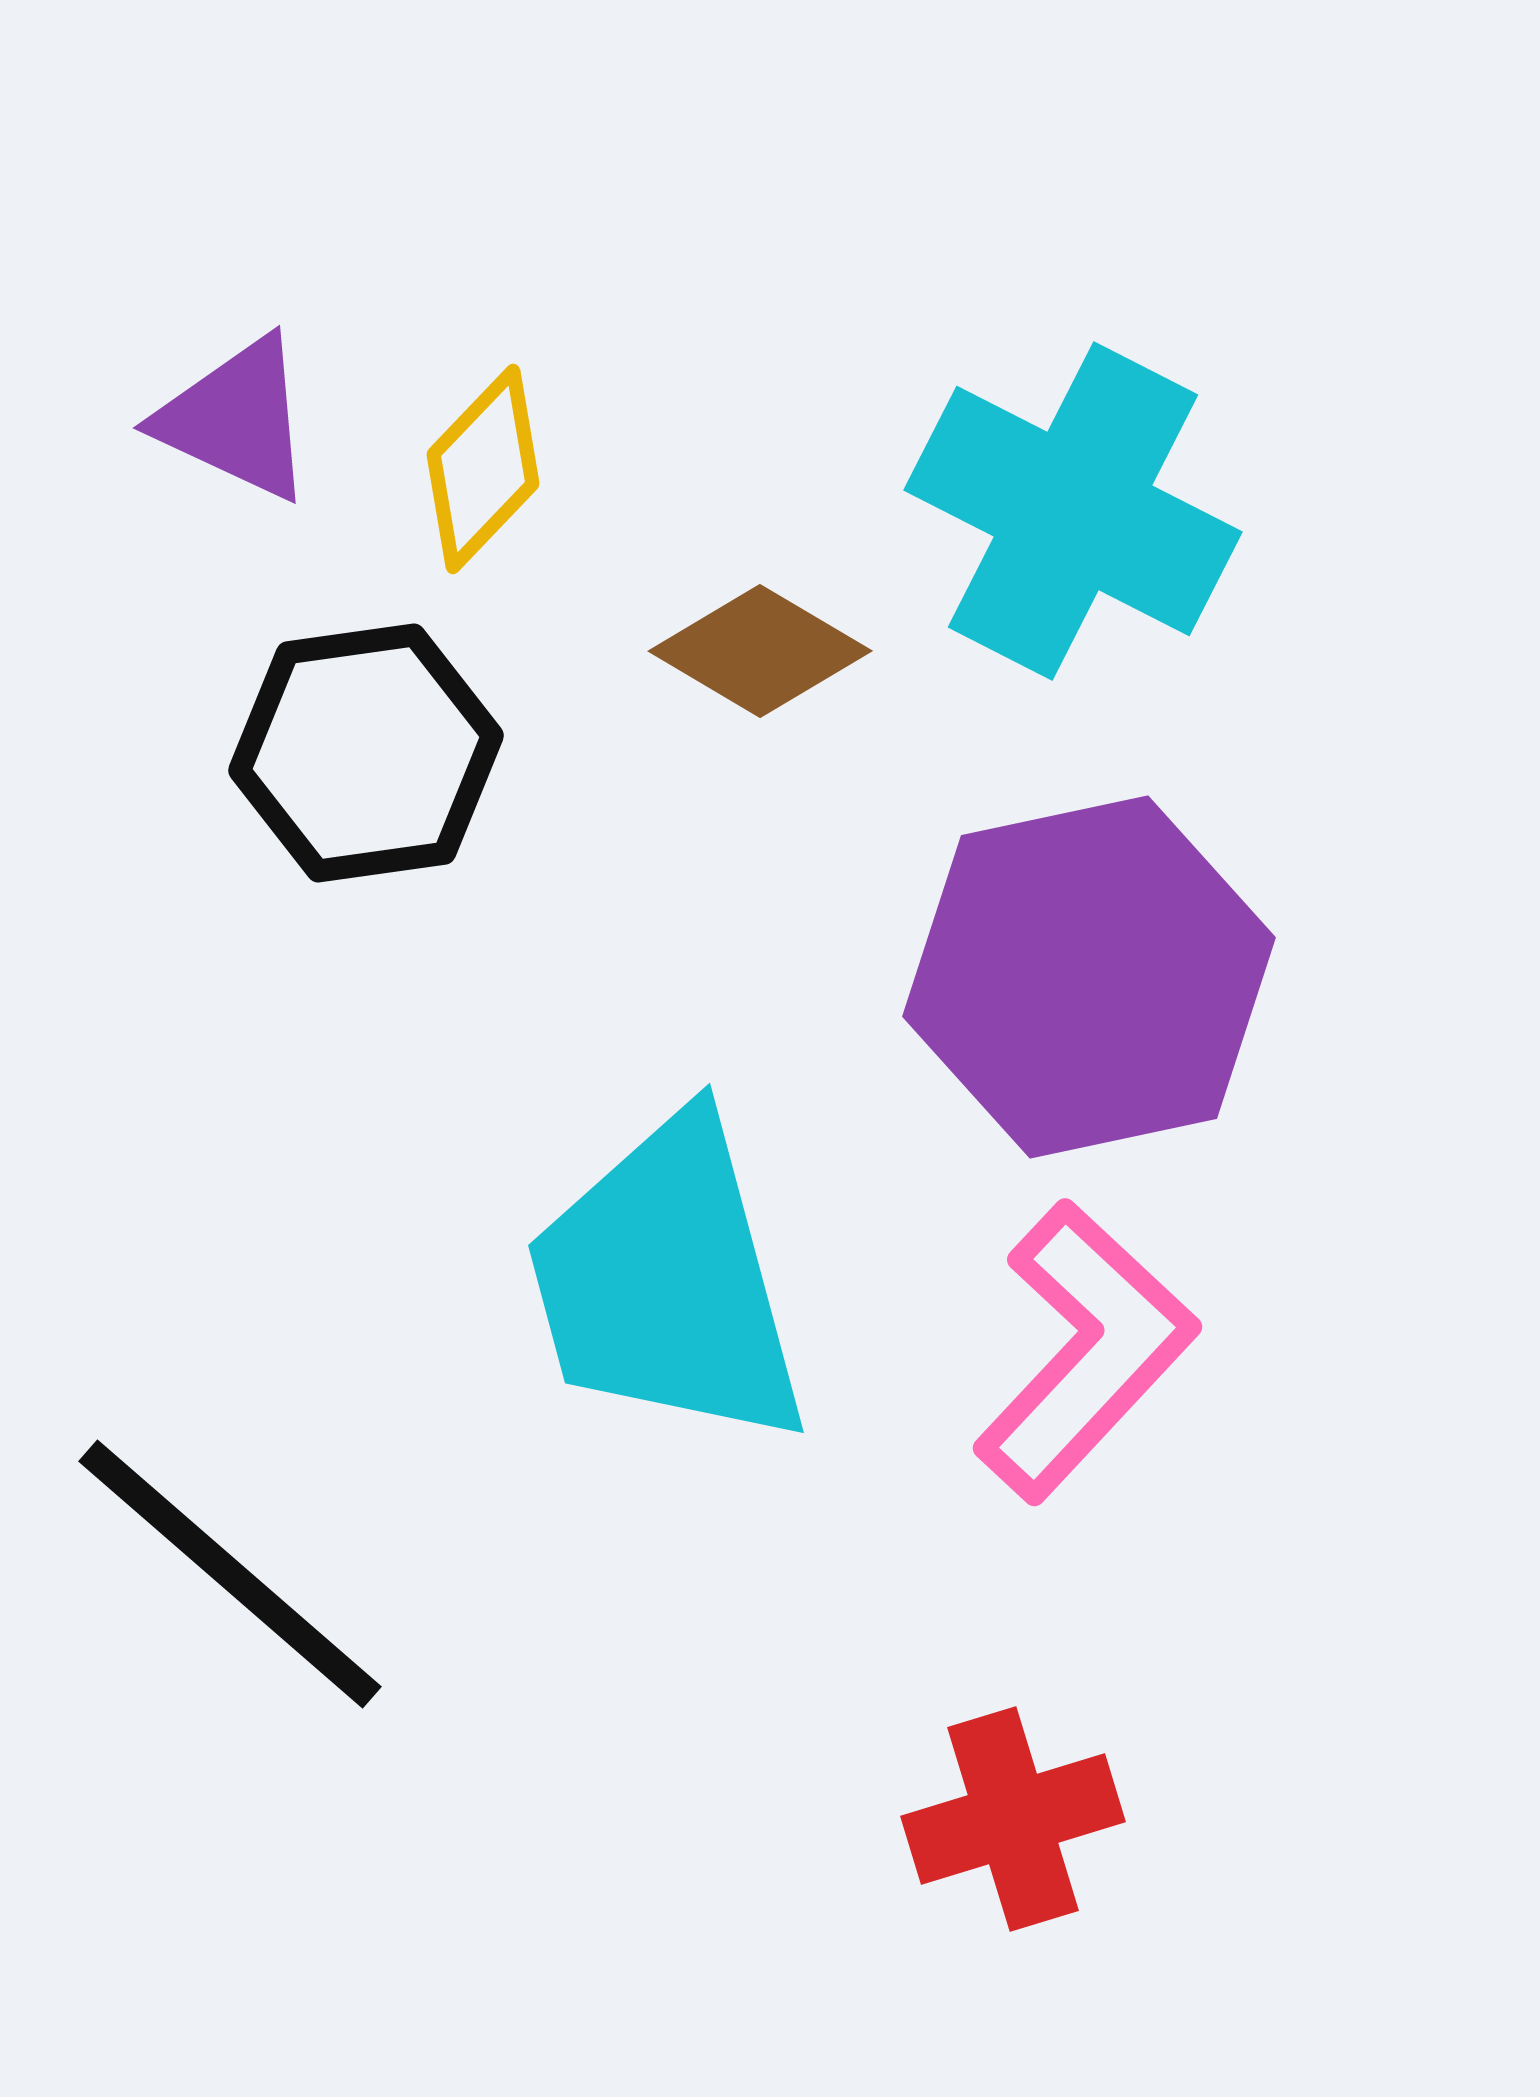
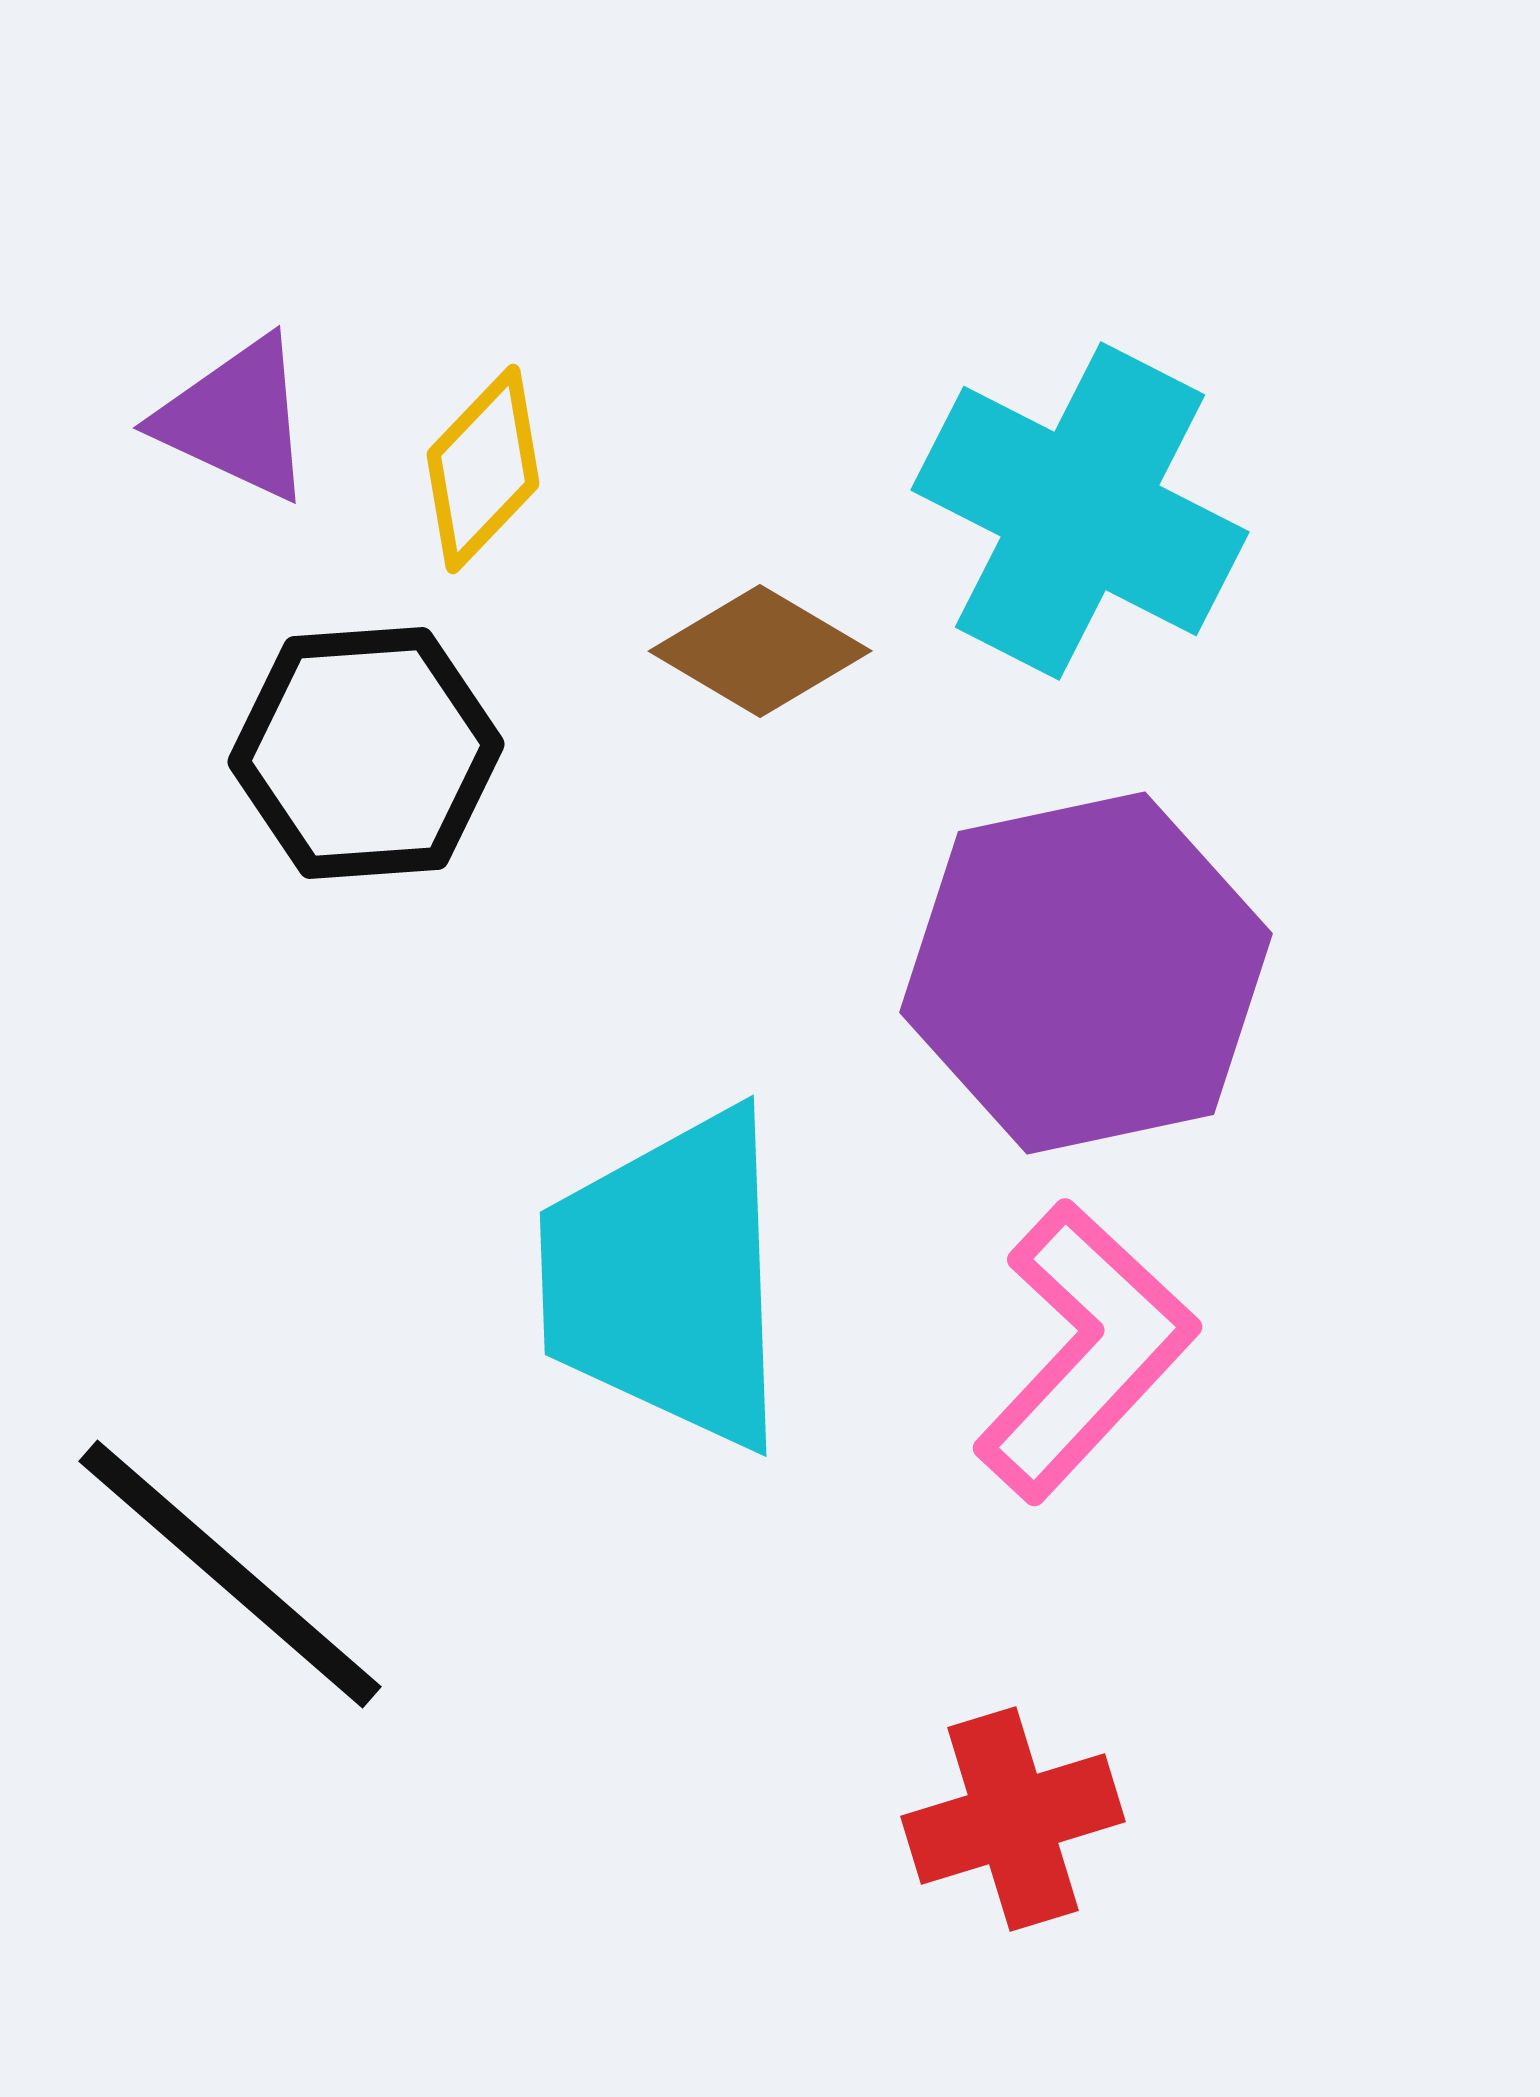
cyan cross: moved 7 px right
black hexagon: rotated 4 degrees clockwise
purple hexagon: moved 3 px left, 4 px up
cyan trapezoid: moved 3 px up; rotated 13 degrees clockwise
